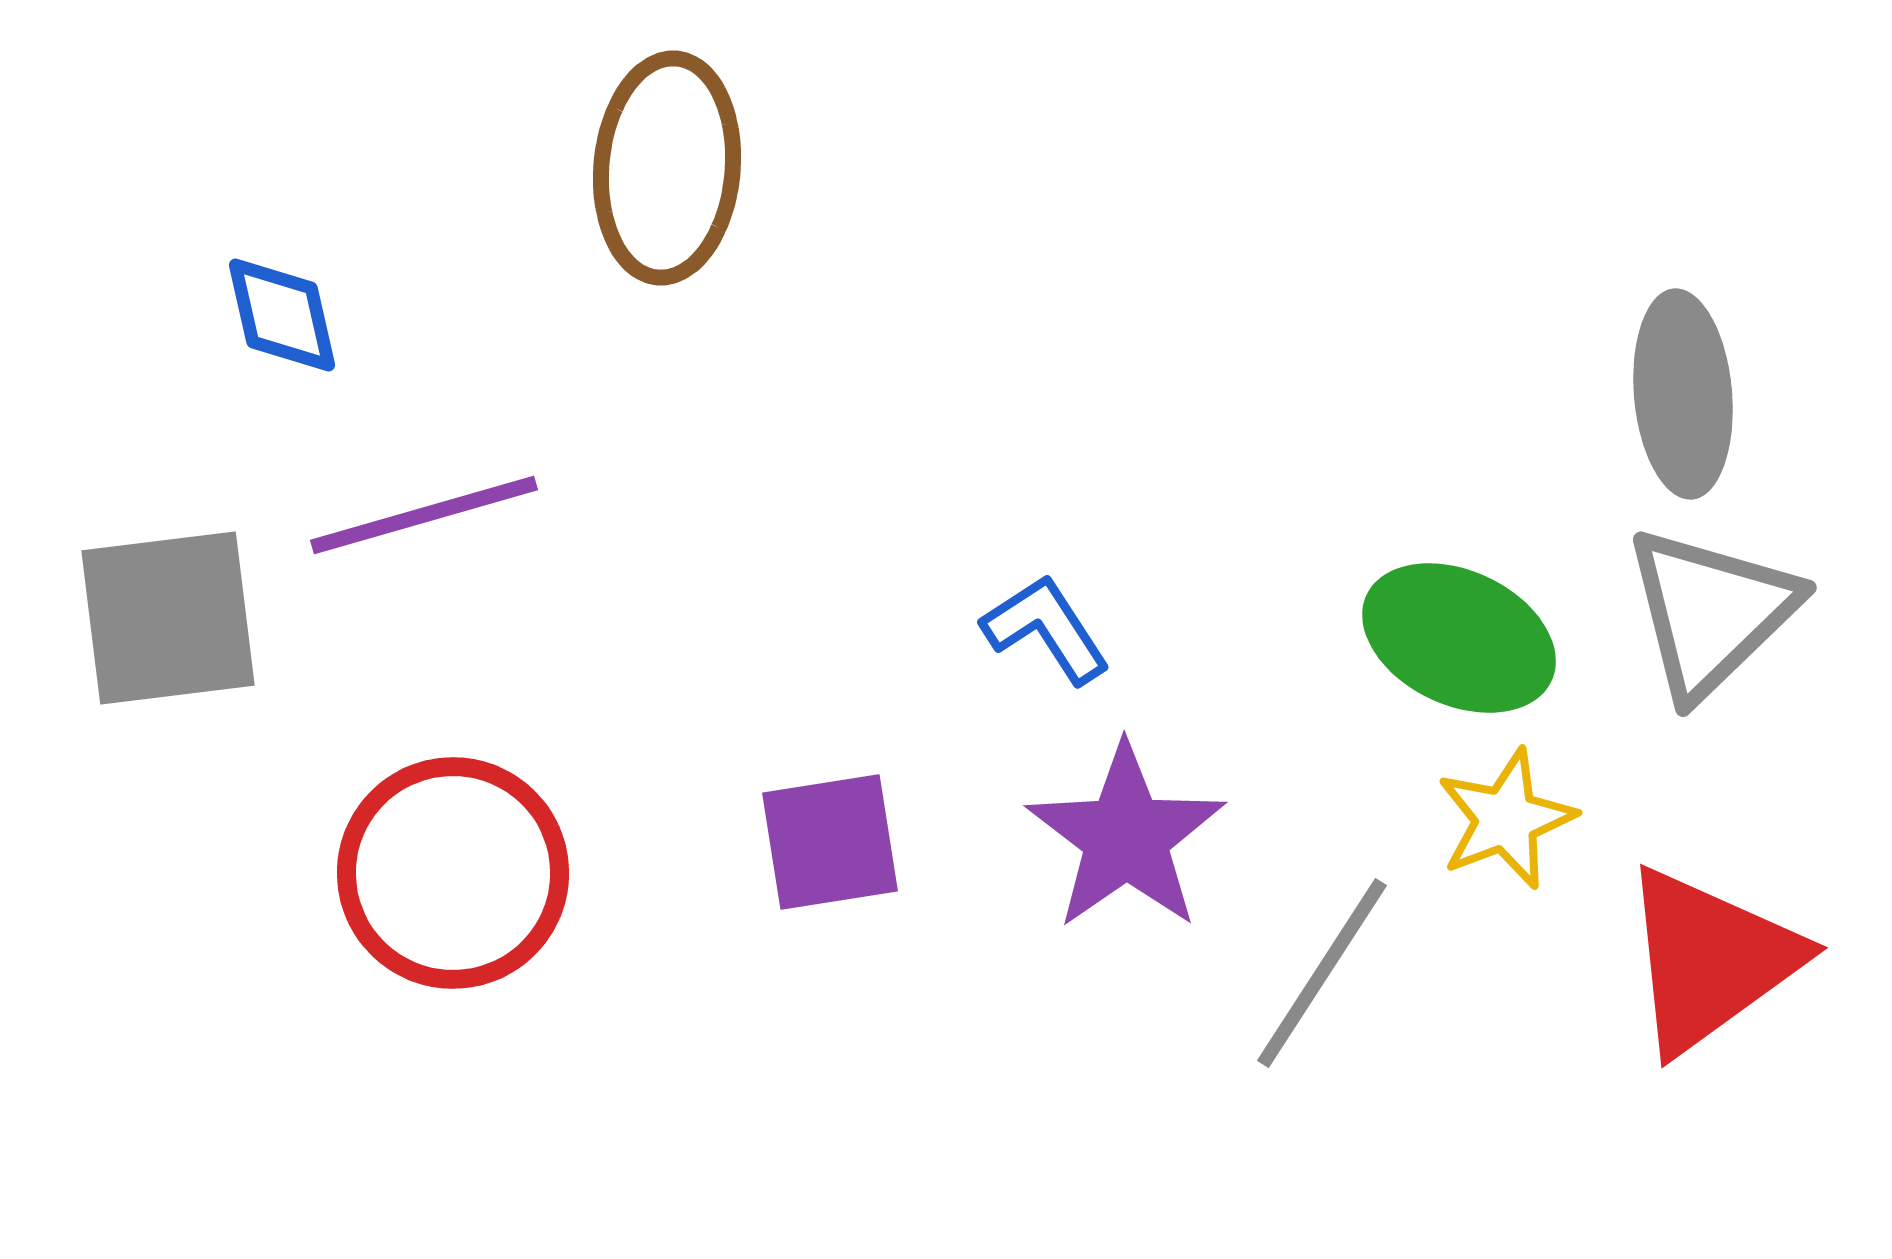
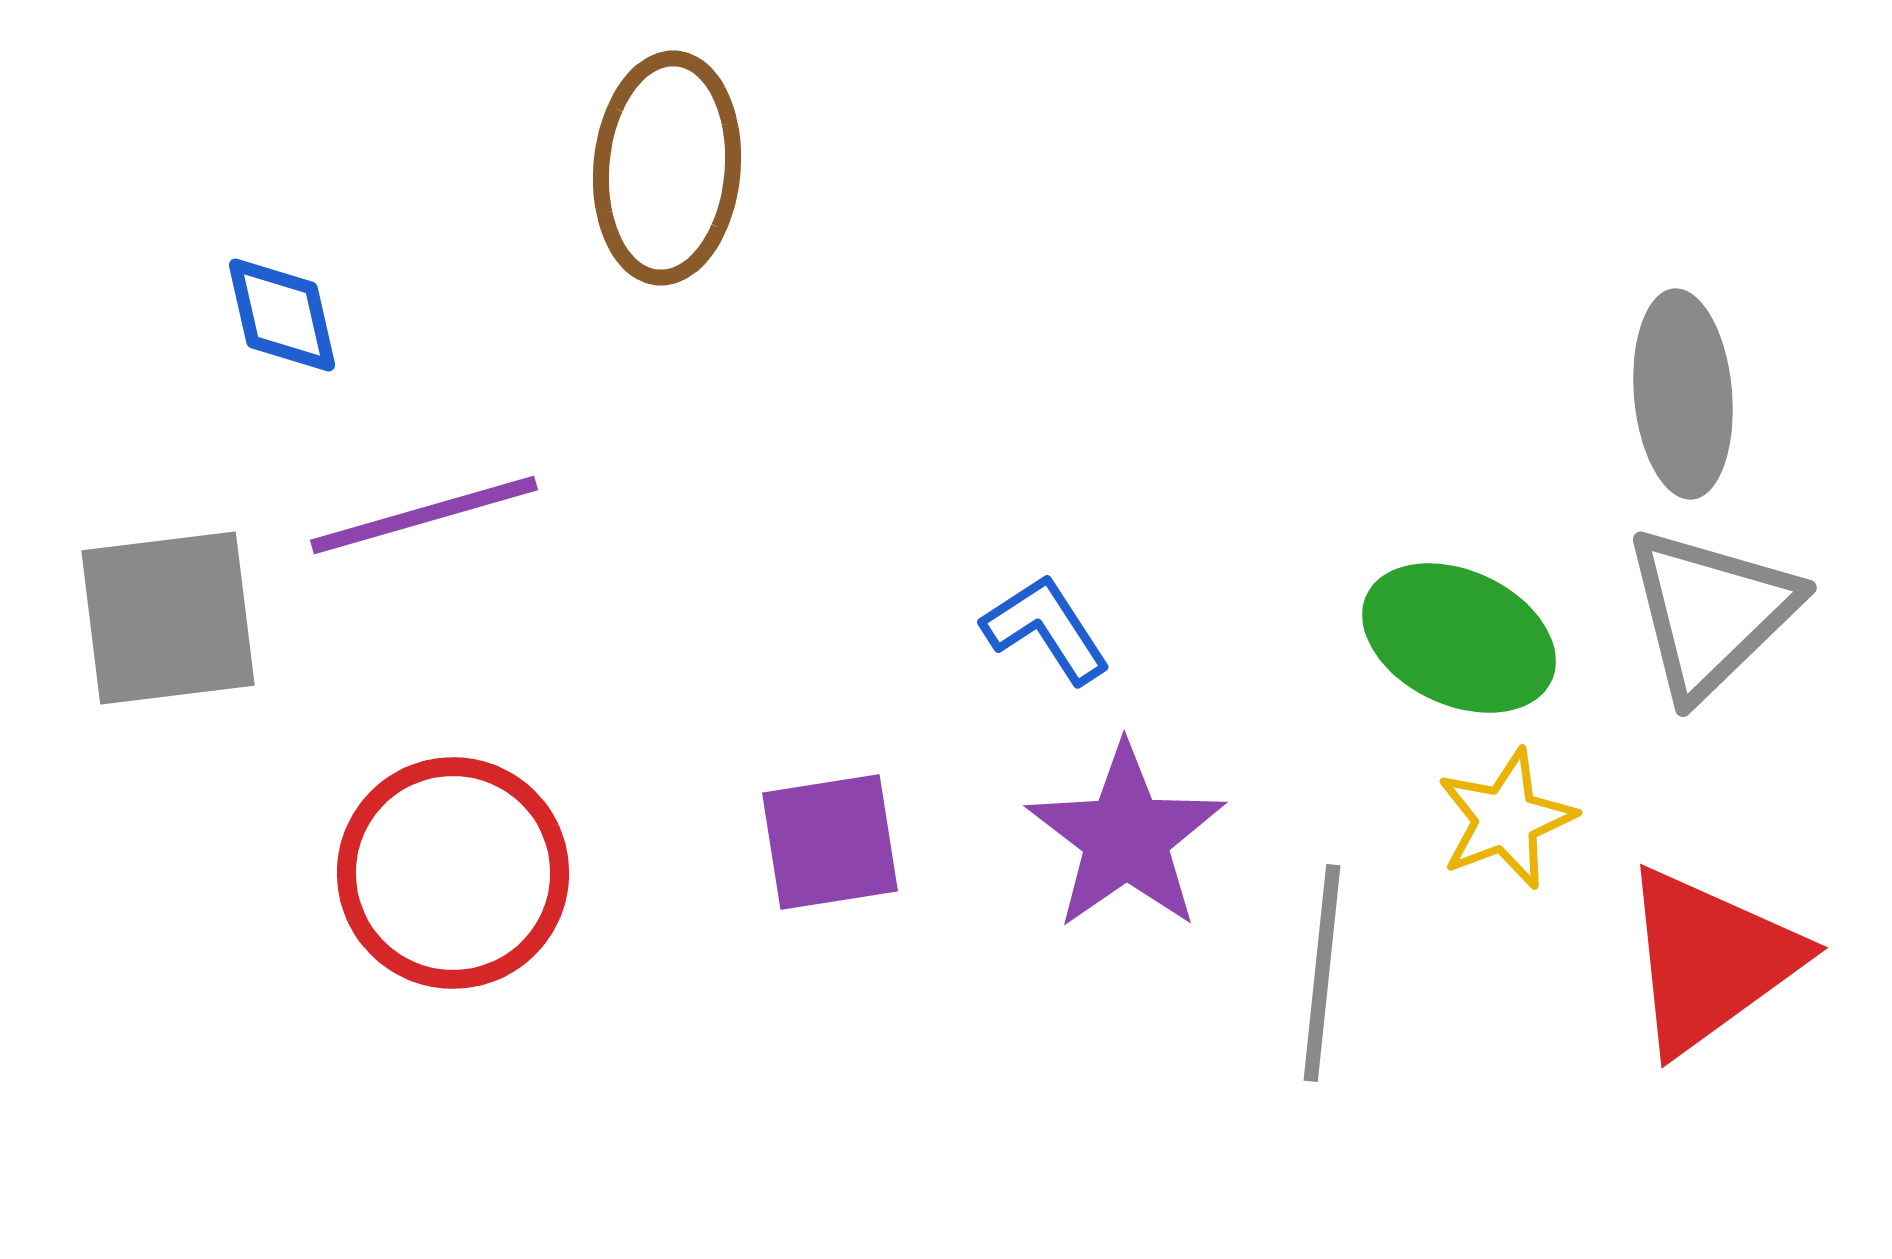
gray line: rotated 27 degrees counterclockwise
